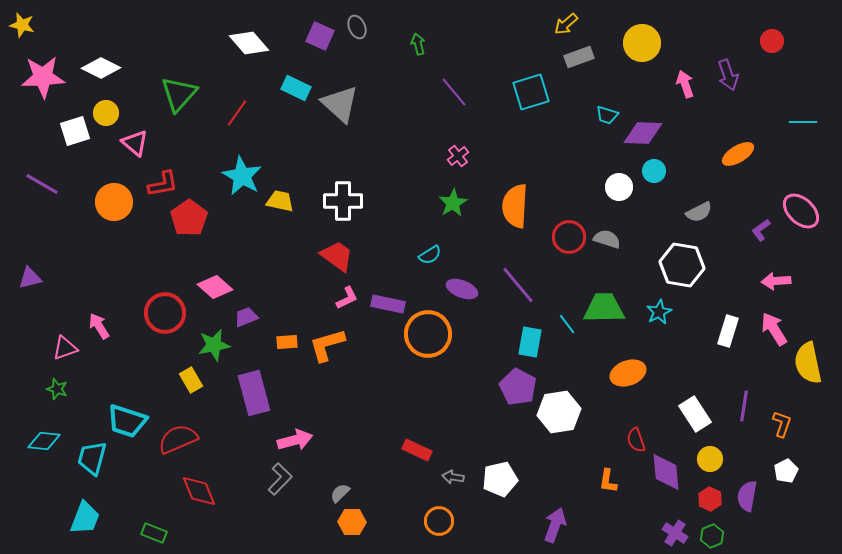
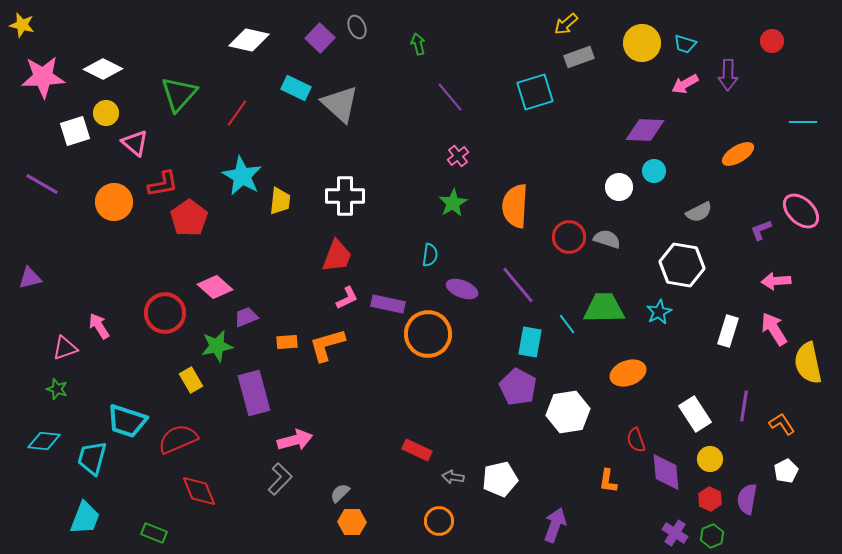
purple square at (320, 36): moved 2 px down; rotated 20 degrees clockwise
white diamond at (249, 43): moved 3 px up; rotated 36 degrees counterclockwise
white diamond at (101, 68): moved 2 px right, 1 px down
purple arrow at (728, 75): rotated 20 degrees clockwise
pink arrow at (685, 84): rotated 100 degrees counterclockwise
purple line at (454, 92): moved 4 px left, 5 px down
cyan square at (531, 92): moved 4 px right
cyan trapezoid at (607, 115): moved 78 px right, 71 px up
purple diamond at (643, 133): moved 2 px right, 3 px up
yellow trapezoid at (280, 201): rotated 84 degrees clockwise
white cross at (343, 201): moved 2 px right, 5 px up
purple L-shape at (761, 230): rotated 15 degrees clockwise
cyan semicircle at (430, 255): rotated 50 degrees counterclockwise
red trapezoid at (337, 256): rotated 75 degrees clockwise
green star at (214, 345): moved 3 px right, 1 px down
white hexagon at (559, 412): moved 9 px right
orange L-shape at (782, 424): rotated 52 degrees counterclockwise
purple semicircle at (747, 496): moved 3 px down
